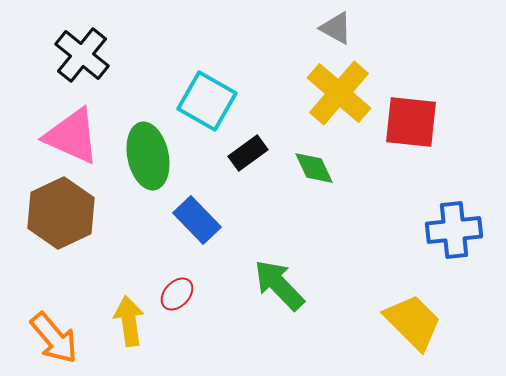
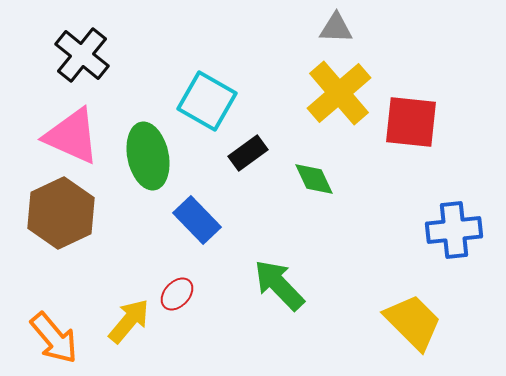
gray triangle: rotated 27 degrees counterclockwise
yellow cross: rotated 8 degrees clockwise
green diamond: moved 11 px down
yellow arrow: rotated 48 degrees clockwise
